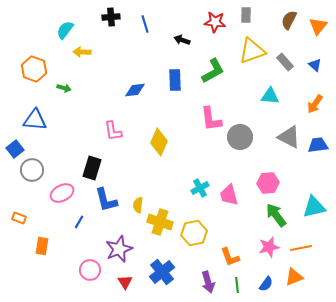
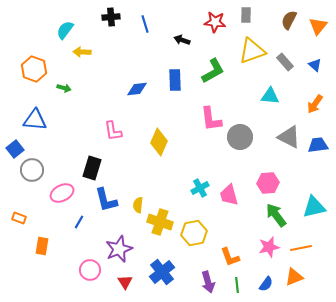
blue diamond at (135, 90): moved 2 px right, 1 px up
